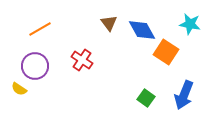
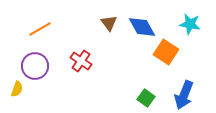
blue diamond: moved 3 px up
red cross: moved 1 px left, 1 px down
yellow semicircle: moved 2 px left; rotated 105 degrees counterclockwise
